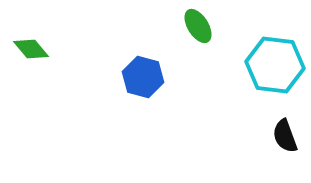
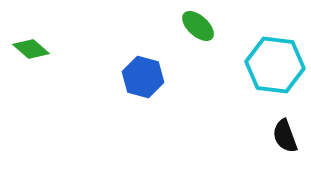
green ellipse: rotated 16 degrees counterclockwise
green diamond: rotated 9 degrees counterclockwise
